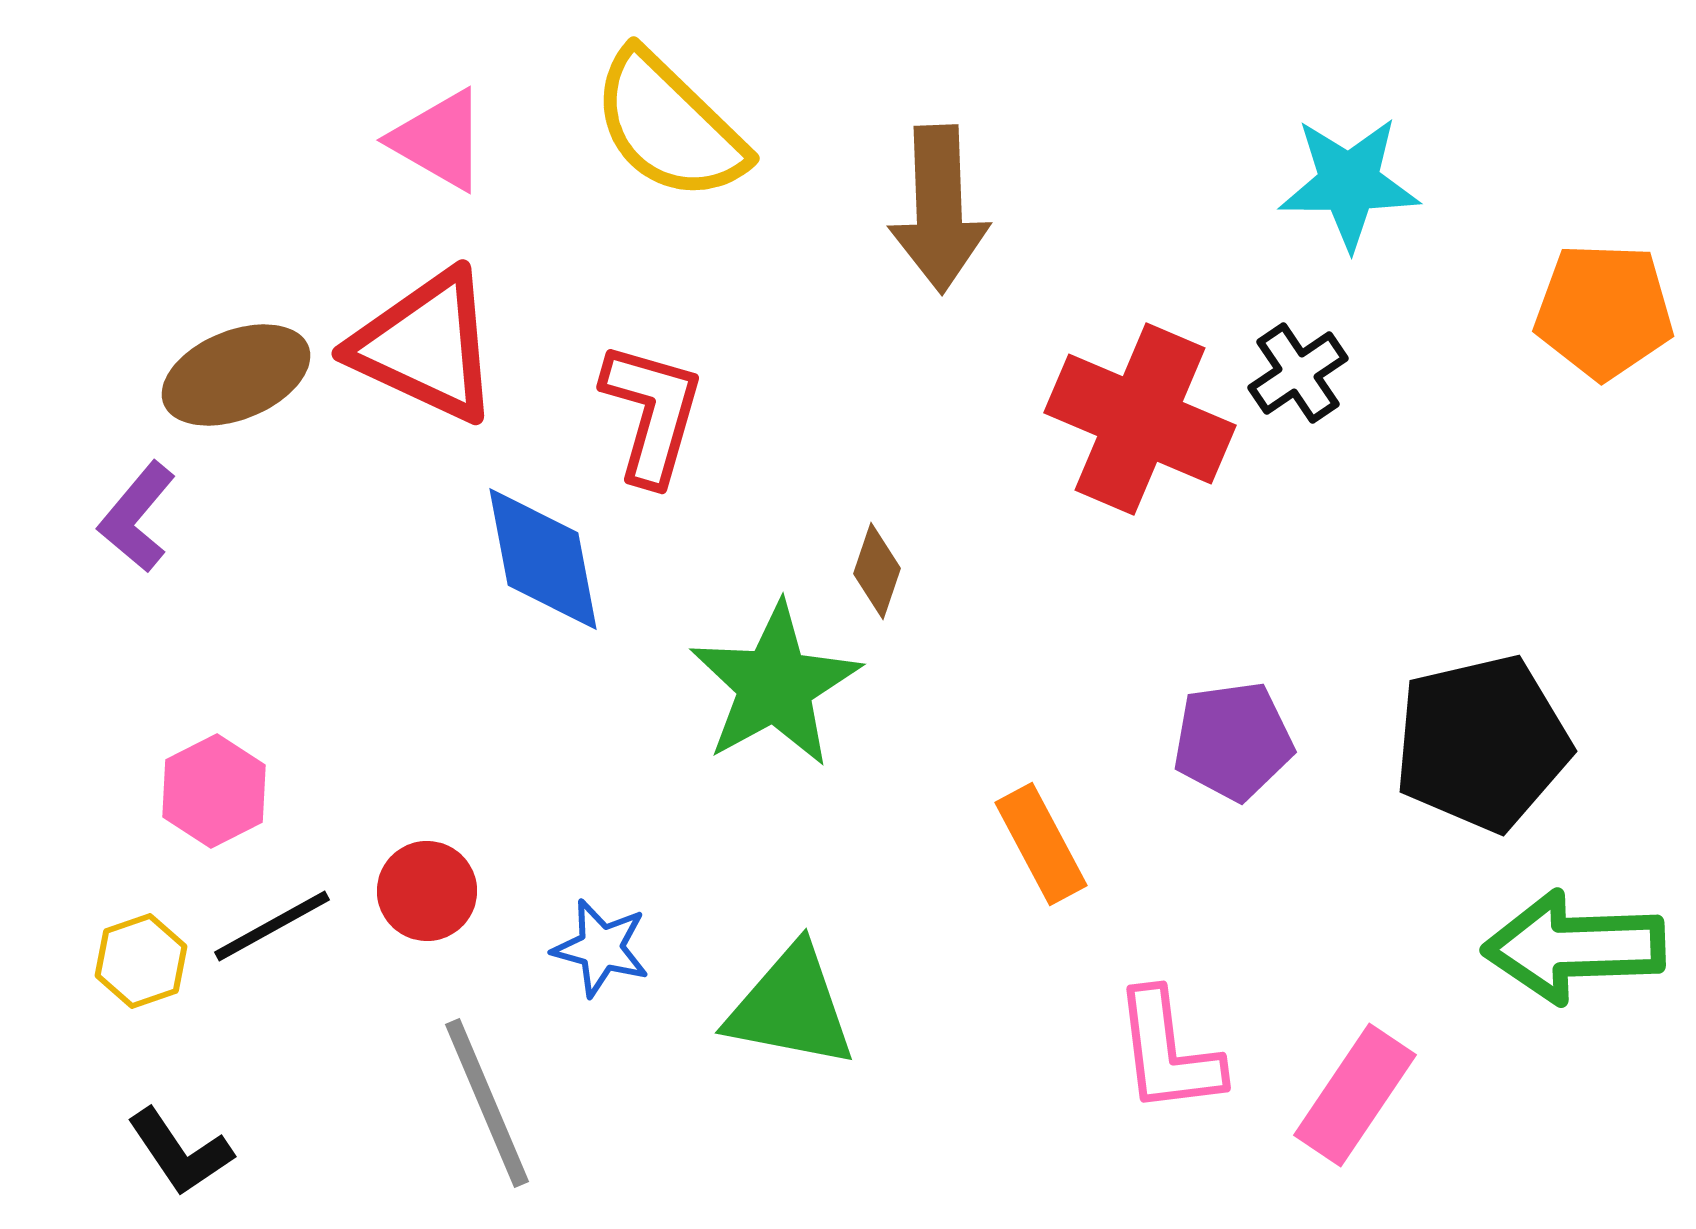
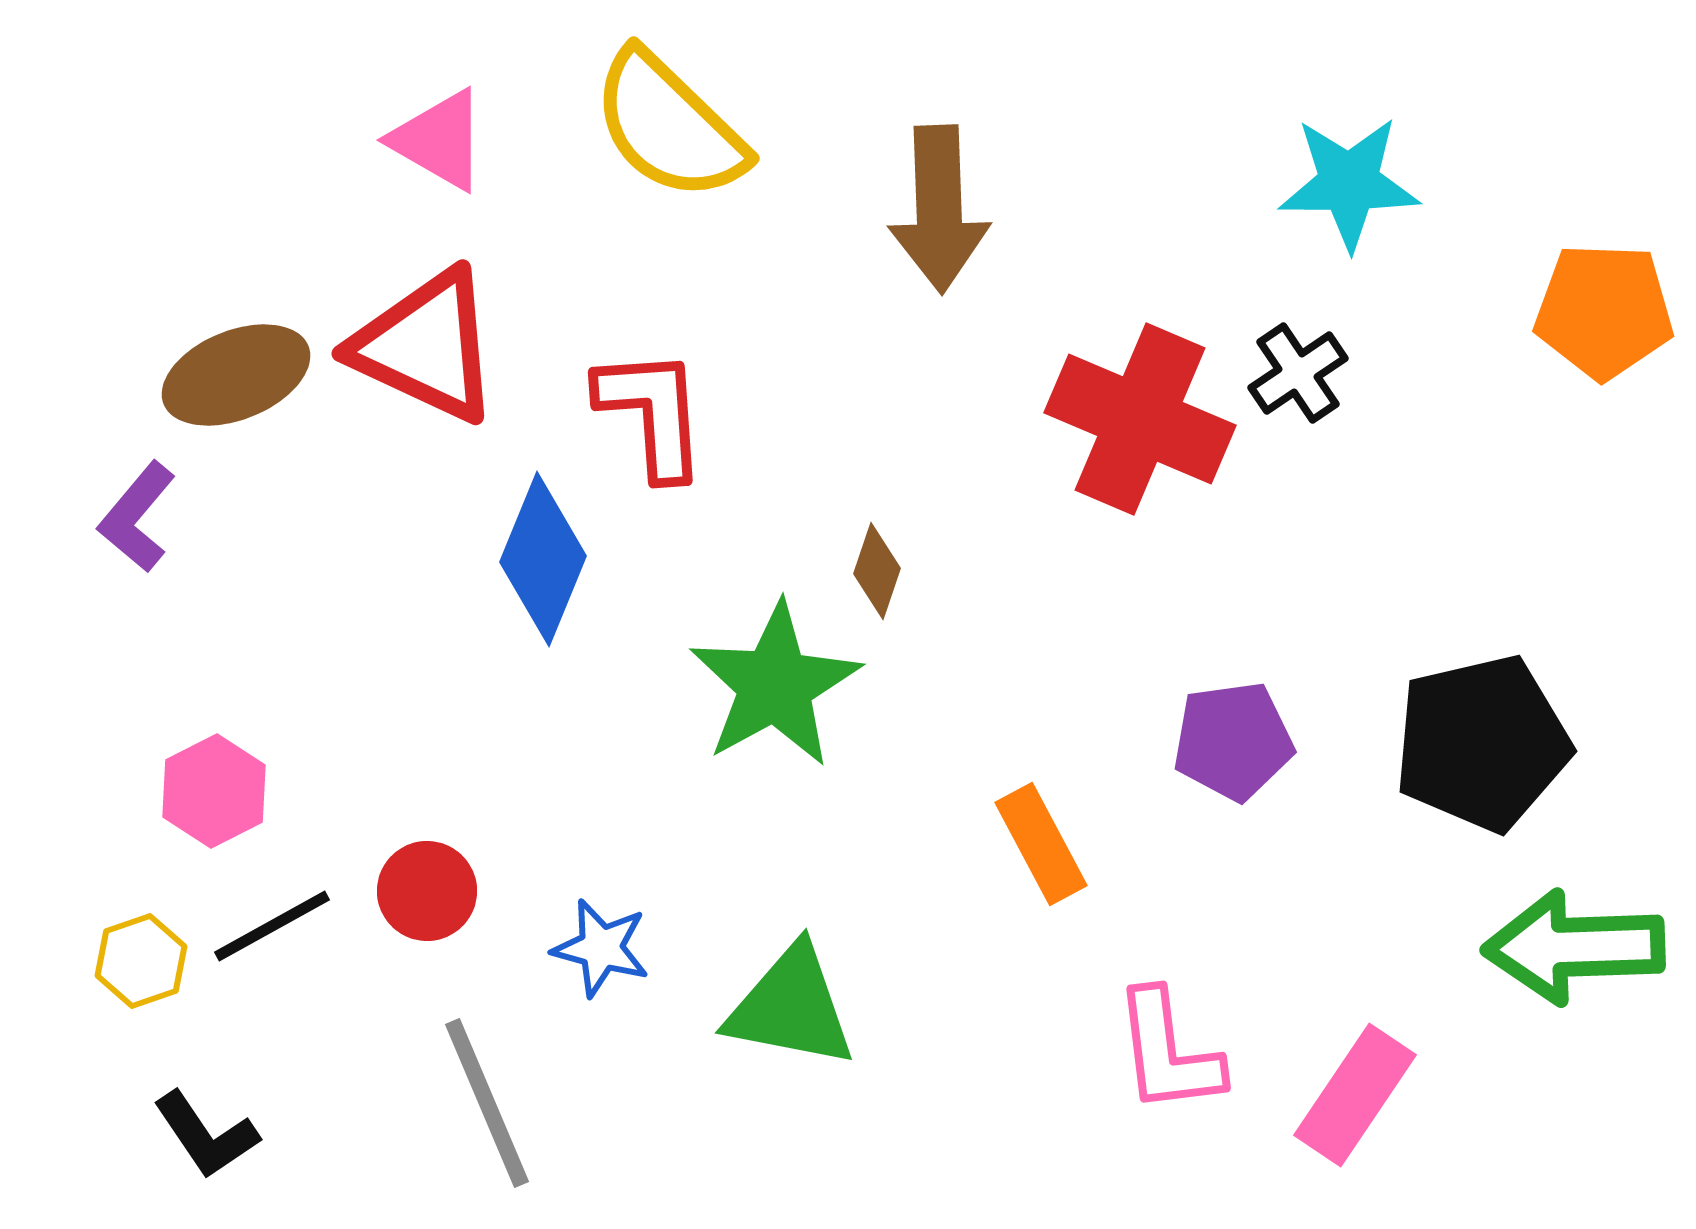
red L-shape: rotated 20 degrees counterclockwise
blue diamond: rotated 33 degrees clockwise
black L-shape: moved 26 px right, 17 px up
